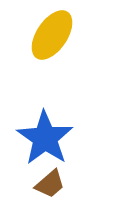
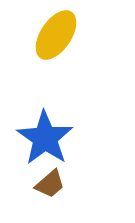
yellow ellipse: moved 4 px right
